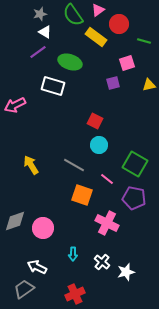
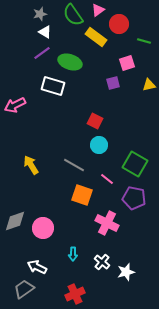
purple line: moved 4 px right, 1 px down
